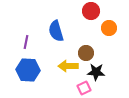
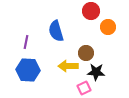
orange circle: moved 1 px left, 1 px up
